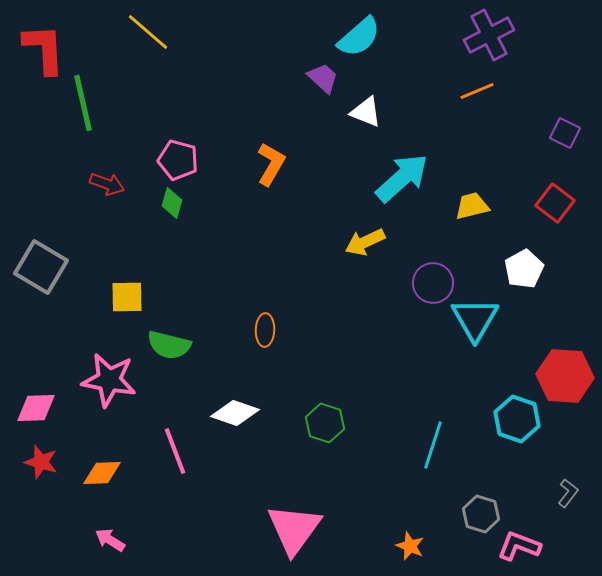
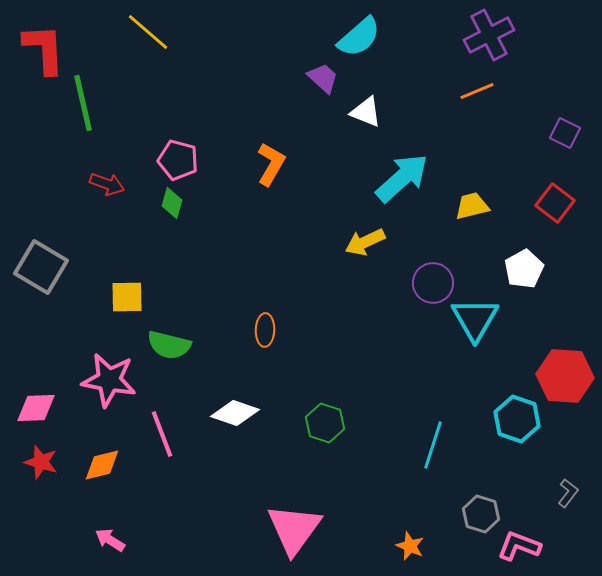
pink line: moved 13 px left, 17 px up
orange diamond: moved 8 px up; rotated 12 degrees counterclockwise
